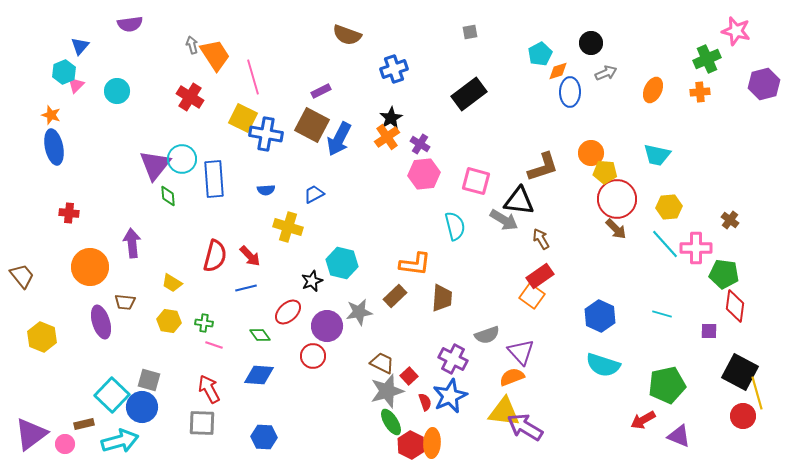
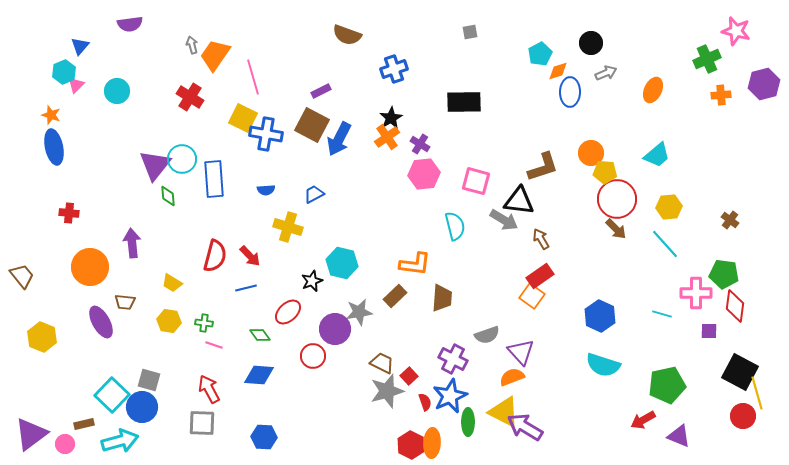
orange trapezoid at (215, 55): rotated 112 degrees counterclockwise
orange cross at (700, 92): moved 21 px right, 3 px down
black rectangle at (469, 94): moved 5 px left, 8 px down; rotated 36 degrees clockwise
cyan trapezoid at (657, 155): rotated 52 degrees counterclockwise
pink cross at (696, 248): moved 45 px down
purple ellipse at (101, 322): rotated 12 degrees counterclockwise
purple circle at (327, 326): moved 8 px right, 3 px down
yellow triangle at (504, 412): rotated 20 degrees clockwise
green ellipse at (391, 422): moved 77 px right; rotated 32 degrees clockwise
